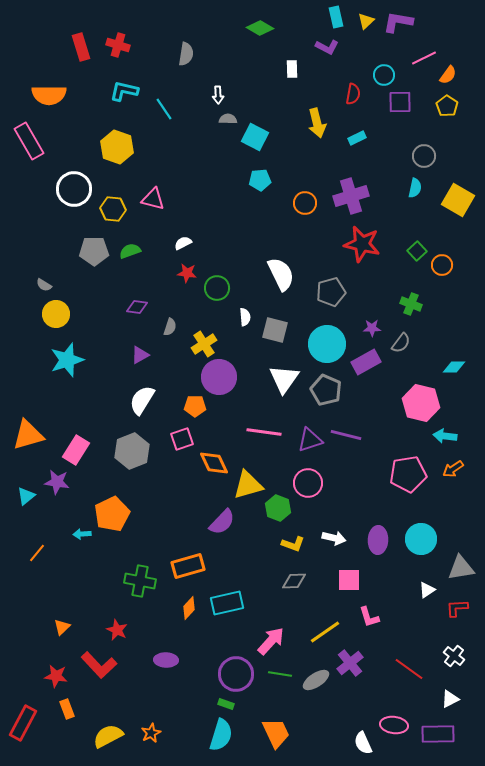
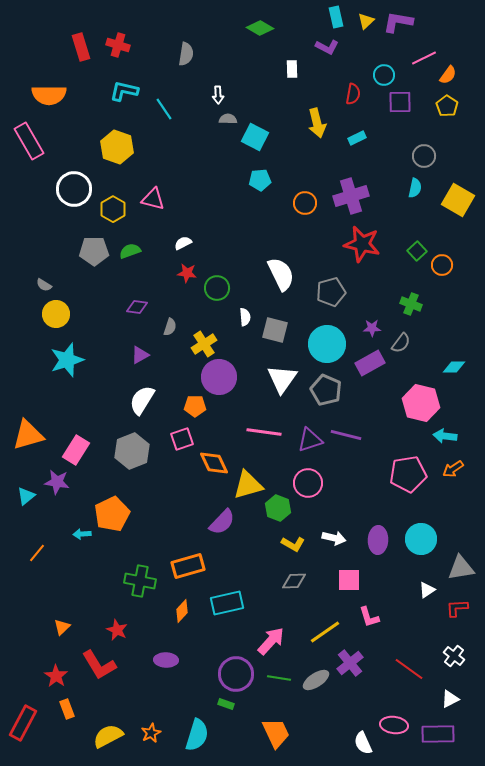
yellow hexagon at (113, 209): rotated 25 degrees clockwise
purple rectangle at (366, 362): moved 4 px right, 1 px down
white triangle at (284, 379): moved 2 px left
yellow L-shape at (293, 544): rotated 10 degrees clockwise
orange diamond at (189, 608): moved 7 px left, 3 px down
red L-shape at (99, 665): rotated 12 degrees clockwise
green line at (280, 674): moved 1 px left, 4 px down
red star at (56, 676): rotated 25 degrees clockwise
cyan semicircle at (221, 735): moved 24 px left
